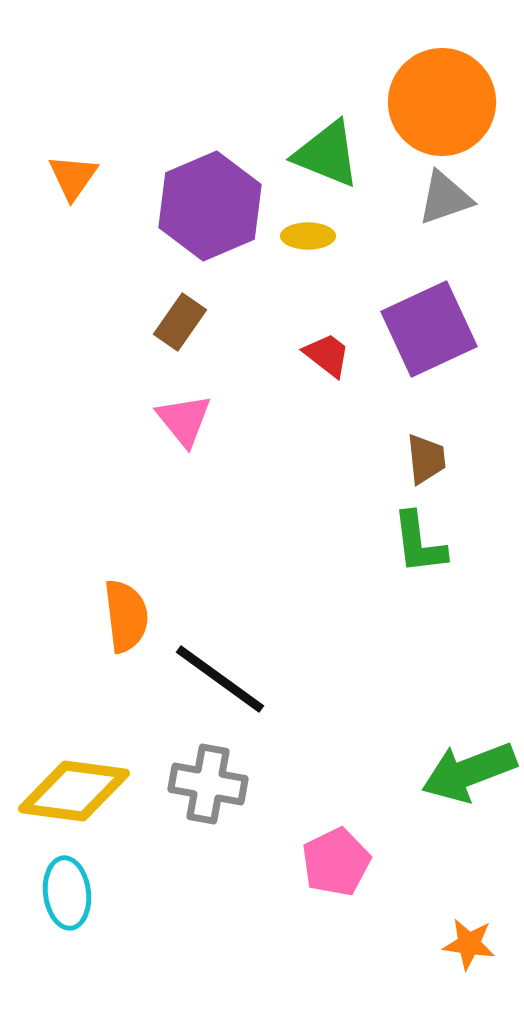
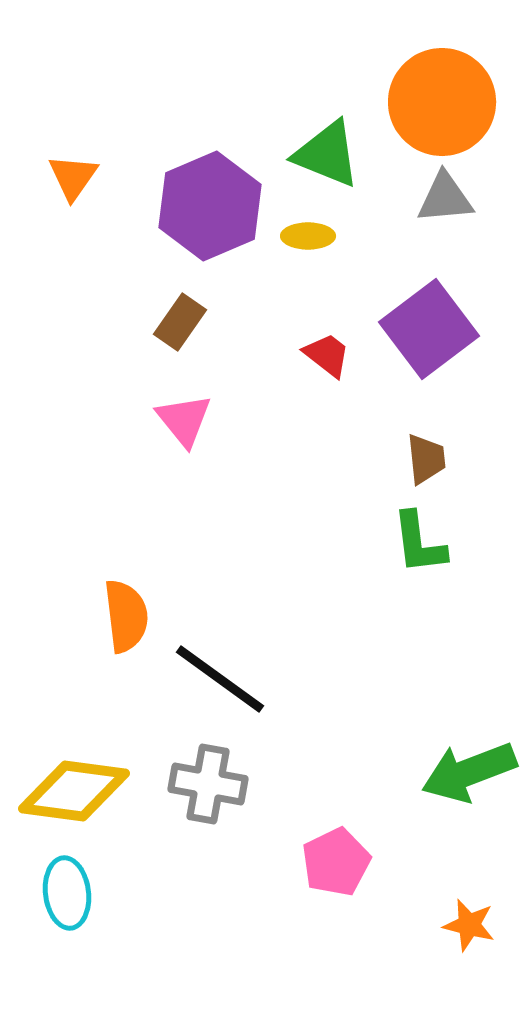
gray triangle: rotated 14 degrees clockwise
purple square: rotated 12 degrees counterclockwise
orange star: moved 19 px up; rotated 6 degrees clockwise
